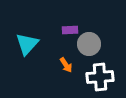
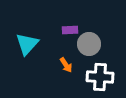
white cross: rotated 8 degrees clockwise
